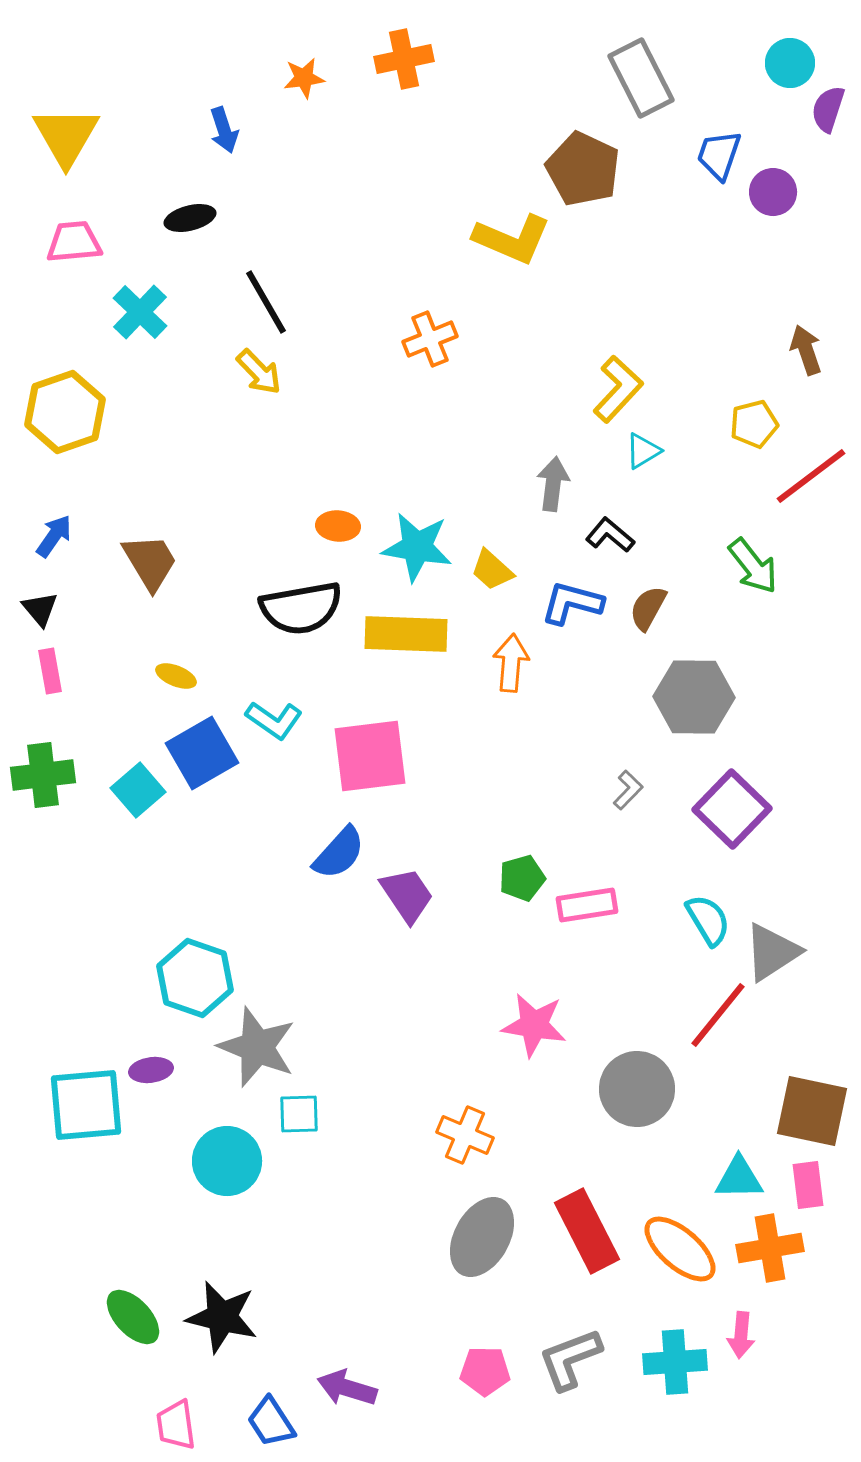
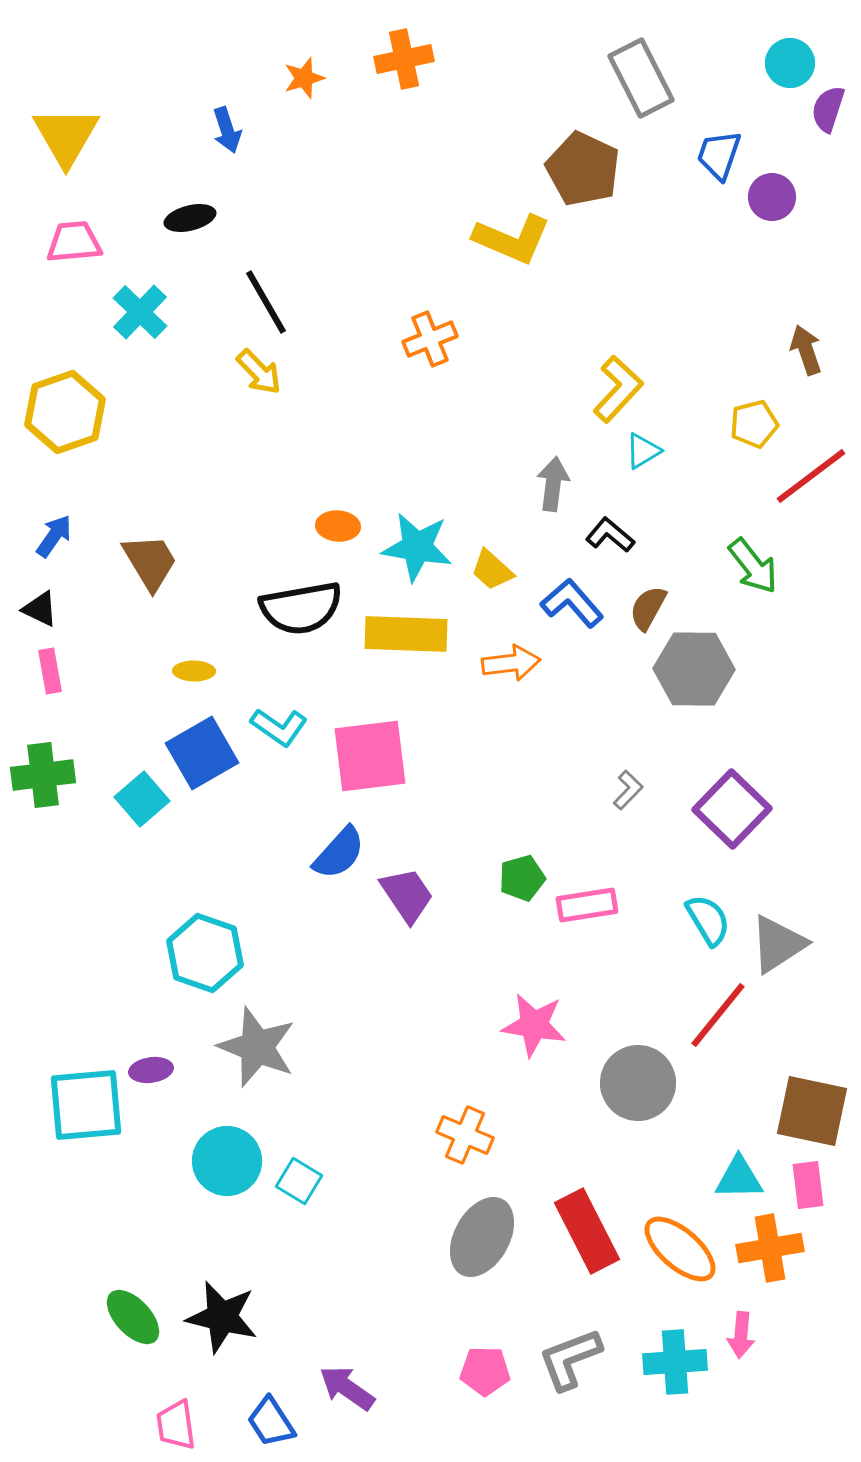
orange star at (304, 78): rotated 9 degrees counterclockwise
blue arrow at (224, 130): moved 3 px right
purple circle at (773, 192): moved 1 px left, 5 px down
blue L-shape at (572, 603): rotated 34 degrees clockwise
black triangle at (40, 609): rotated 24 degrees counterclockwise
orange arrow at (511, 663): rotated 78 degrees clockwise
yellow ellipse at (176, 676): moved 18 px right, 5 px up; rotated 21 degrees counterclockwise
gray hexagon at (694, 697): moved 28 px up
cyan L-shape at (274, 720): moved 5 px right, 7 px down
cyan square at (138, 790): moved 4 px right, 9 px down
gray triangle at (772, 952): moved 6 px right, 8 px up
cyan hexagon at (195, 978): moved 10 px right, 25 px up
gray circle at (637, 1089): moved 1 px right, 6 px up
cyan square at (299, 1114): moved 67 px down; rotated 33 degrees clockwise
purple arrow at (347, 1388): rotated 18 degrees clockwise
